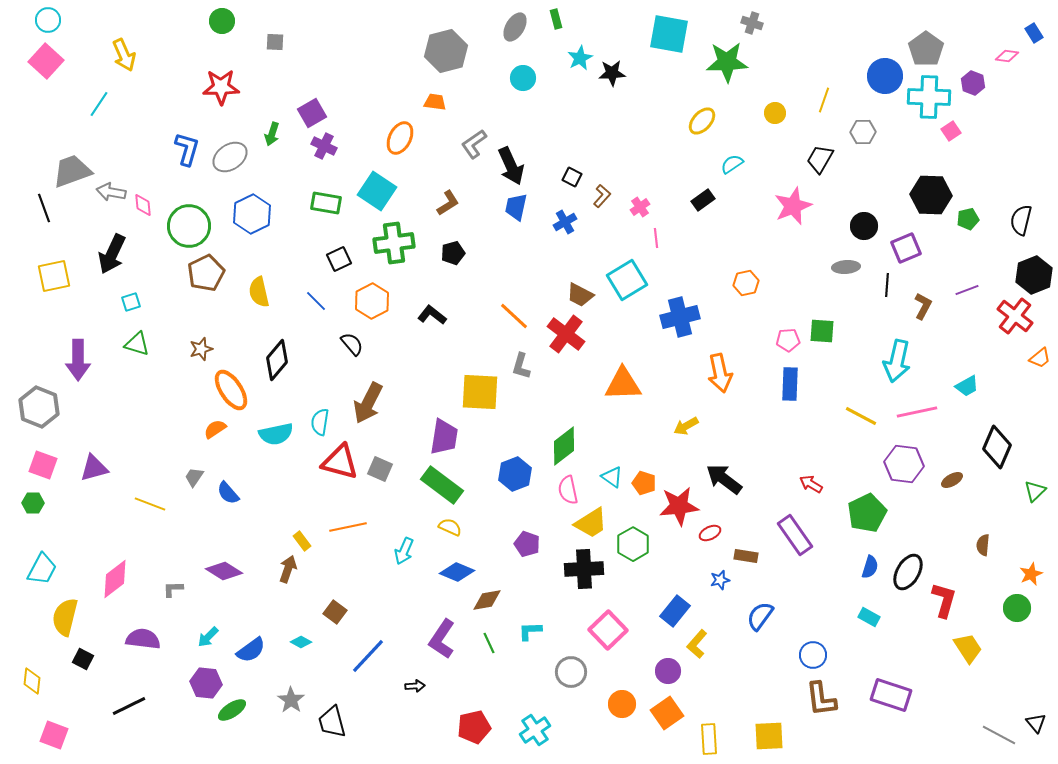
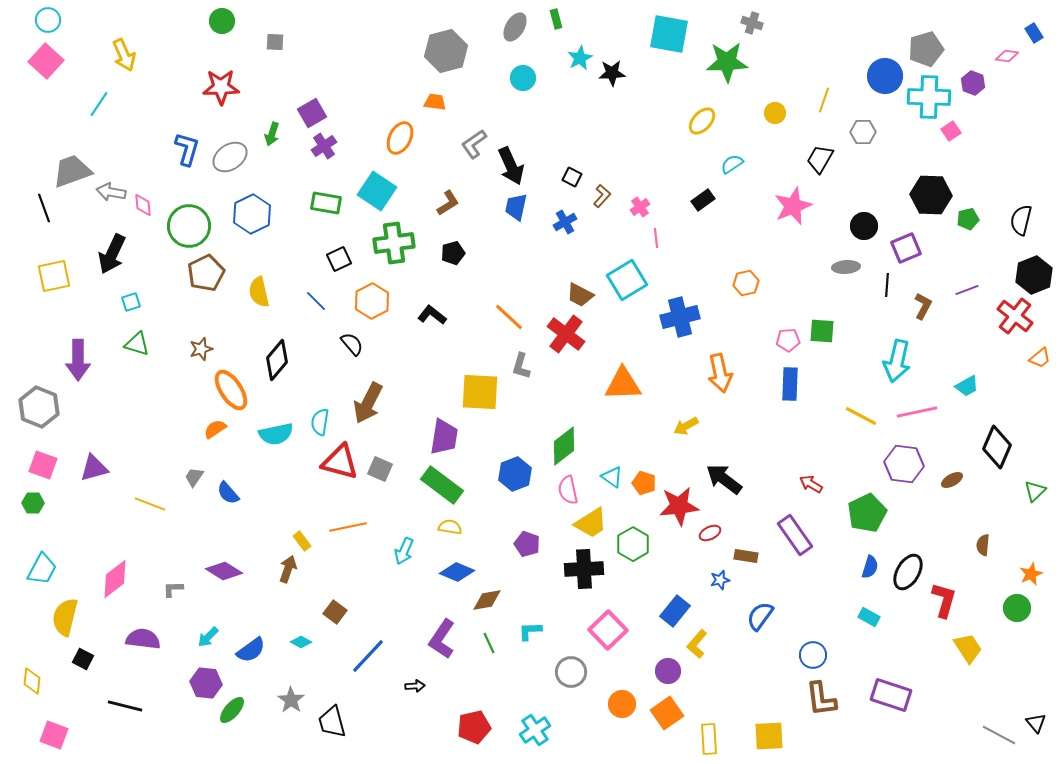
gray pentagon at (926, 49): rotated 20 degrees clockwise
purple cross at (324, 146): rotated 30 degrees clockwise
orange line at (514, 316): moved 5 px left, 1 px down
yellow semicircle at (450, 527): rotated 15 degrees counterclockwise
black line at (129, 706): moved 4 px left; rotated 40 degrees clockwise
green ellipse at (232, 710): rotated 16 degrees counterclockwise
